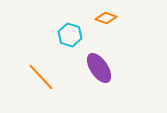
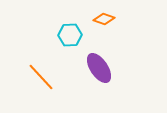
orange diamond: moved 2 px left, 1 px down
cyan hexagon: rotated 20 degrees counterclockwise
